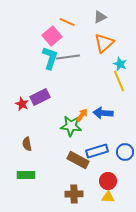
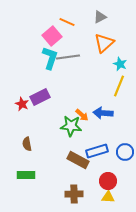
yellow line: moved 5 px down; rotated 45 degrees clockwise
orange arrow: rotated 96 degrees clockwise
